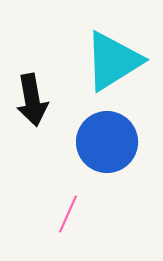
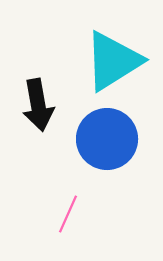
black arrow: moved 6 px right, 5 px down
blue circle: moved 3 px up
